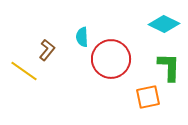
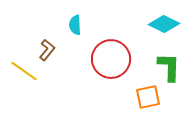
cyan semicircle: moved 7 px left, 12 px up
